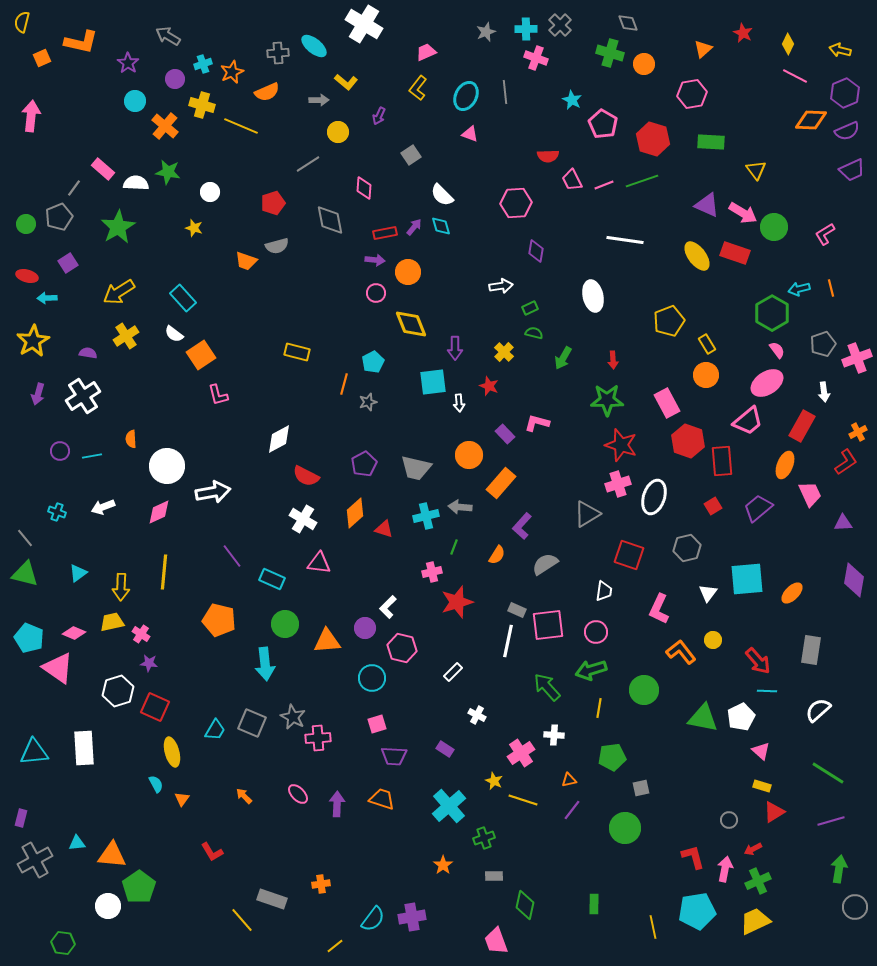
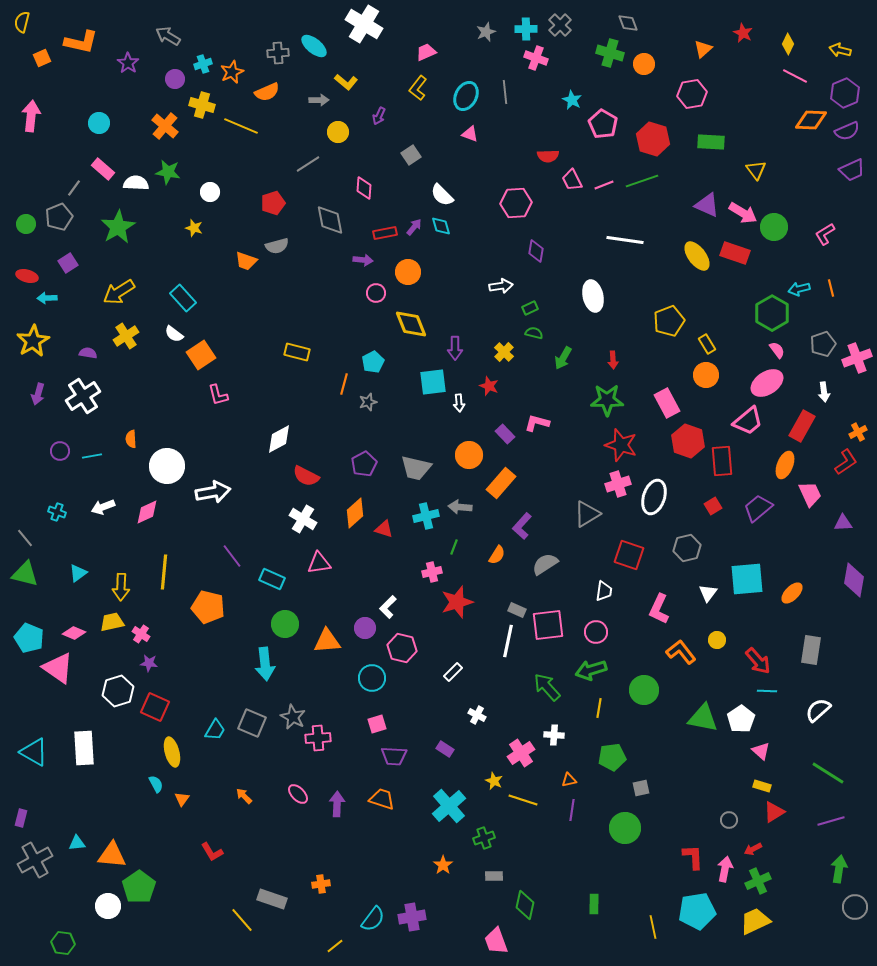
cyan circle at (135, 101): moved 36 px left, 22 px down
purple arrow at (375, 260): moved 12 px left
pink diamond at (159, 512): moved 12 px left
pink triangle at (319, 563): rotated 15 degrees counterclockwise
orange pentagon at (219, 620): moved 11 px left, 13 px up
yellow circle at (713, 640): moved 4 px right
white pentagon at (741, 717): moved 2 px down; rotated 8 degrees counterclockwise
cyan triangle at (34, 752): rotated 36 degrees clockwise
purple line at (572, 810): rotated 30 degrees counterclockwise
red L-shape at (693, 857): rotated 12 degrees clockwise
